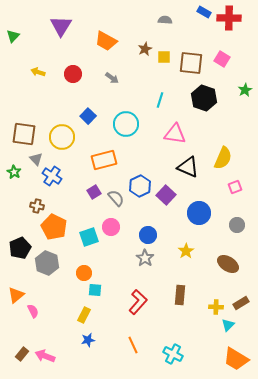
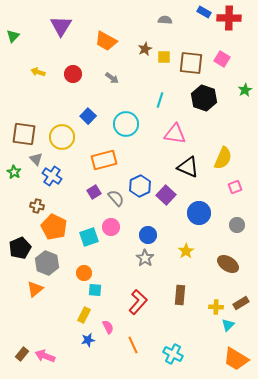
orange triangle at (16, 295): moved 19 px right, 6 px up
pink semicircle at (33, 311): moved 75 px right, 16 px down
